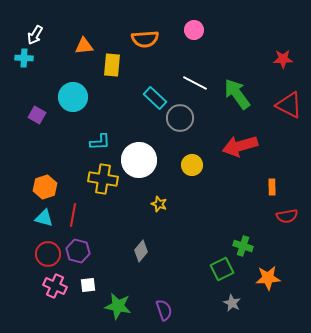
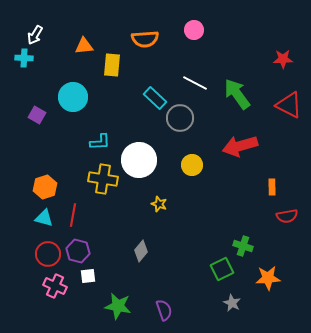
white square: moved 9 px up
